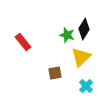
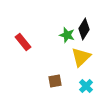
brown square: moved 8 px down
